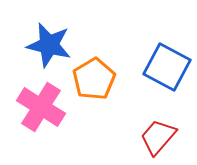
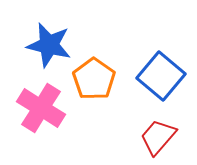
blue square: moved 6 px left, 9 px down; rotated 12 degrees clockwise
orange pentagon: rotated 6 degrees counterclockwise
pink cross: moved 1 px down
